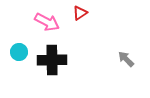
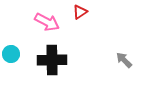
red triangle: moved 1 px up
cyan circle: moved 8 px left, 2 px down
gray arrow: moved 2 px left, 1 px down
